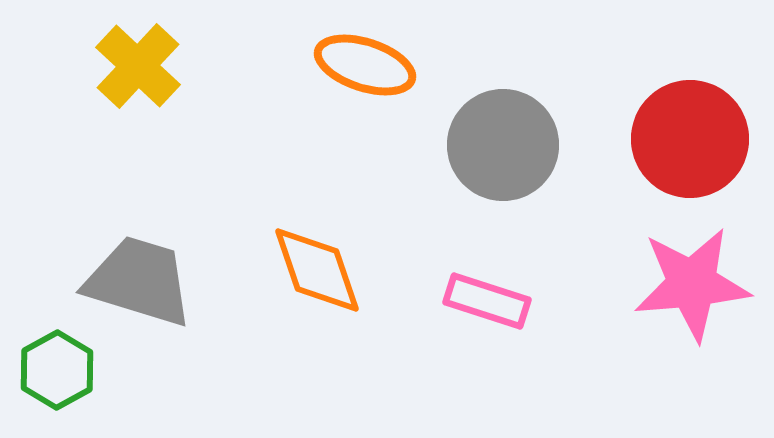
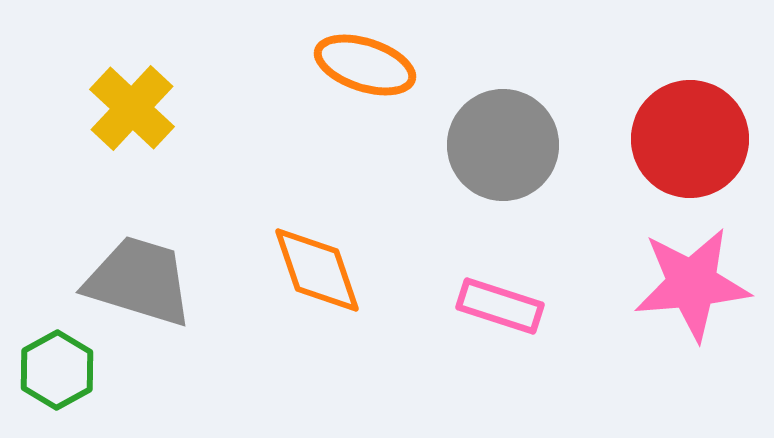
yellow cross: moved 6 px left, 42 px down
pink rectangle: moved 13 px right, 5 px down
